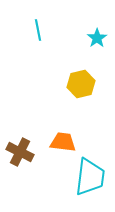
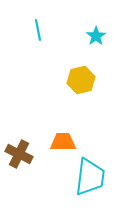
cyan star: moved 1 px left, 2 px up
yellow hexagon: moved 4 px up
orange trapezoid: rotated 8 degrees counterclockwise
brown cross: moved 1 px left, 2 px down
